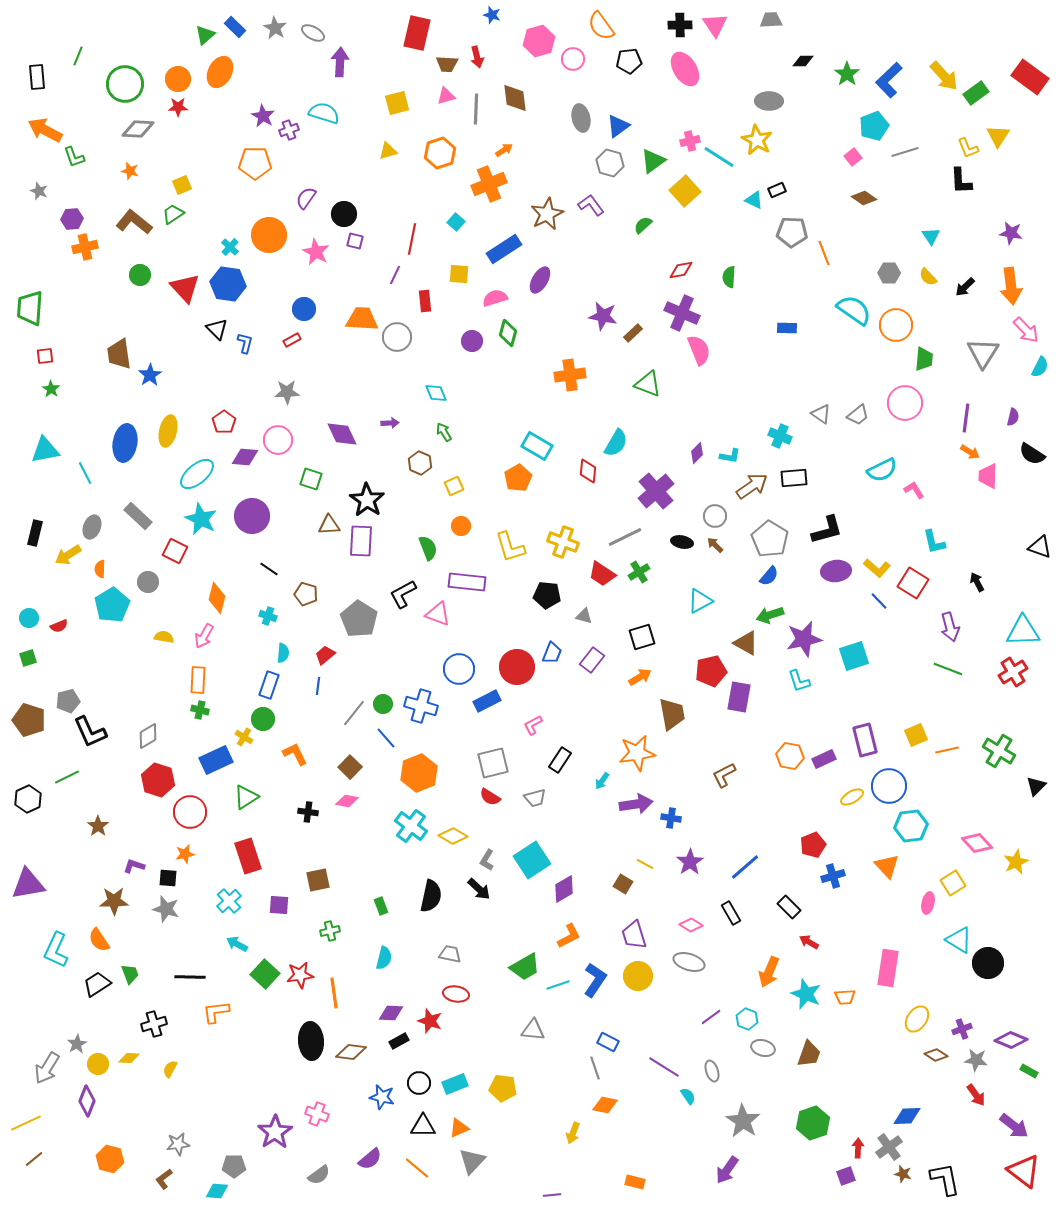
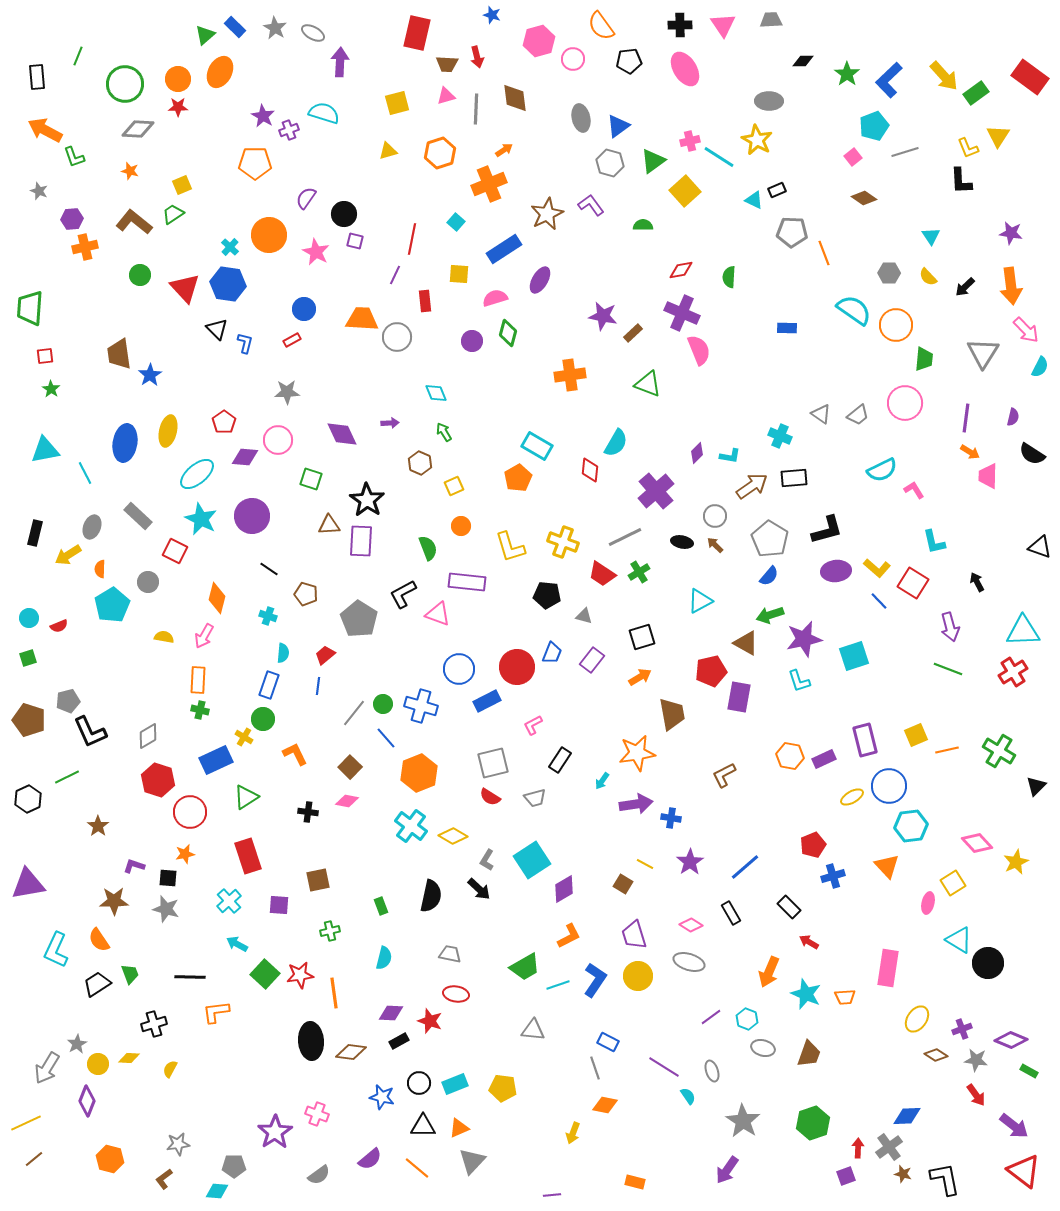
pink triangle at (715, 25): moved 8 px right
green semicircle at (643, 225): rotated 42 degrees clockwise
red diamond at (588, 471): moved 2 px right, 1 px up
